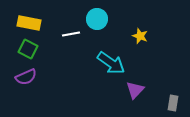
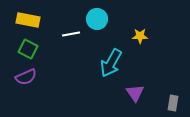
yellow rectangle: moved 1 px left, 3 px up
yellow star: rotated 21 degrees counterclockwise
cyan arrow: rotated 84 degrees clockwise
purple triangle: moved 3 px down; rotated 18 degrees counterclockwise
